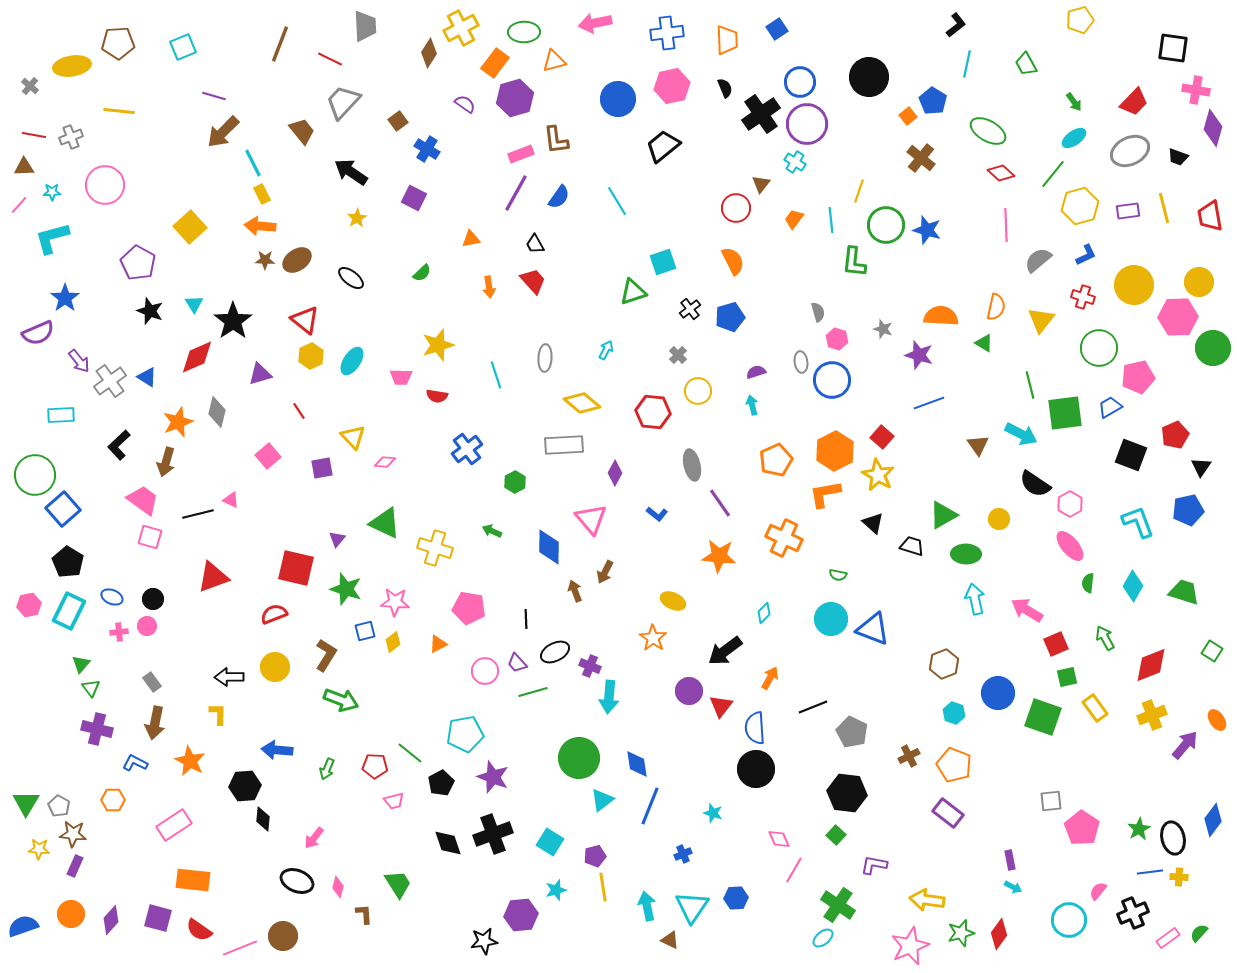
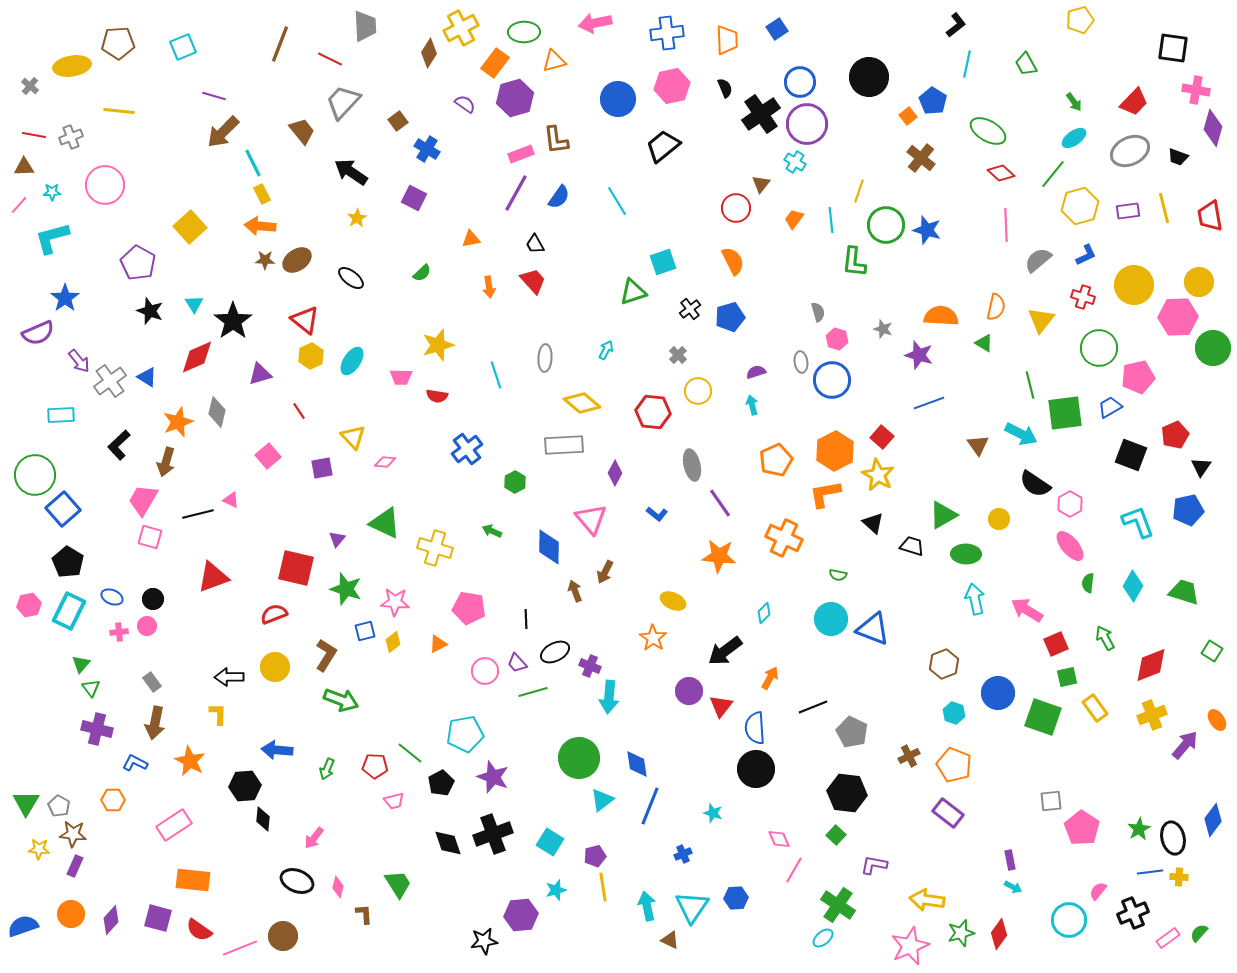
pink trapezoid at (143, 500): rotated 96 degrees counterclockwise
